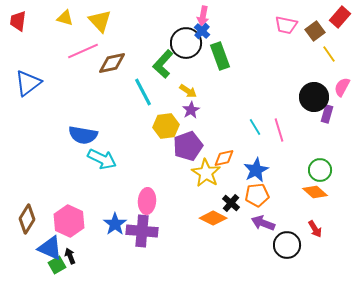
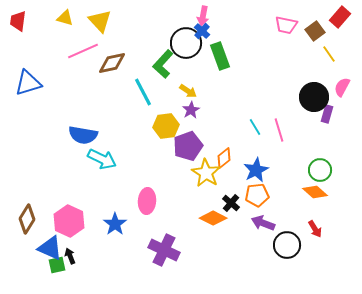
blue triangle at (28, 83): rotated 20 degrees clockwise
orange diamond at (224, 158): rotated 25 degrees counterclockwise
purple cross at (142, 231): moved 22 px right, 19 px down; rotated 20 degrees clockwise
green square at (57, 265): rotated 18 degrees clockwise
